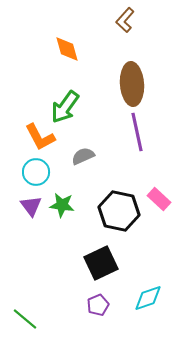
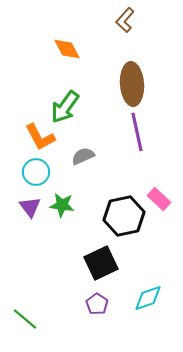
orange diamond: rotated 12 degrees counterclockwise
purple triangle: moved 1 px left, 1 px down
black hexagon: moved 5 px right, 5 px down; rotated 24 degrees counterclockwise
purple pentagon: moved 1 px left, 1 px up; rotated 15 degrees counterclockwise
